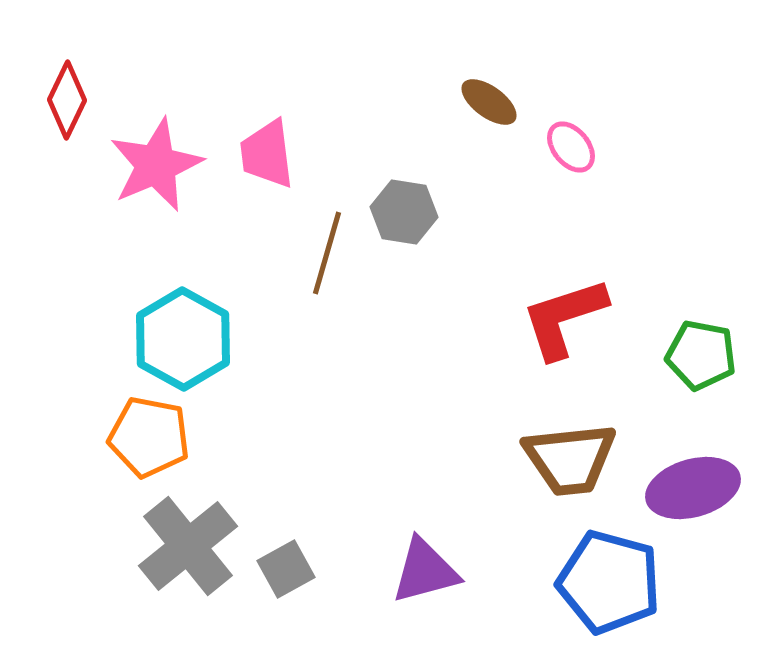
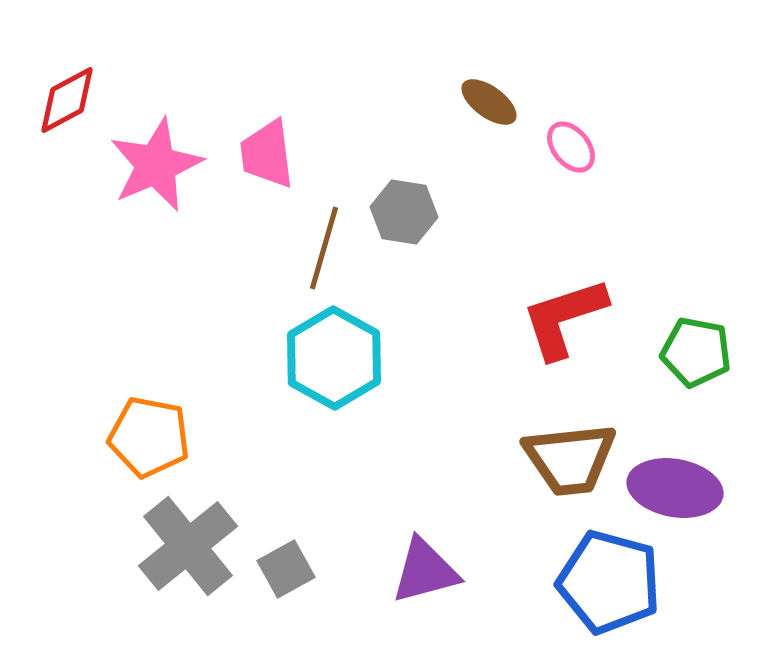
red diamond: rotated 36 degrees clockwise
brown line: moved 3 px left, 5 px up
cyan hexagon: moved 151 px right, 19 px down
green pentagon: moved 5 px left, 3 px up
purple ellipse: moved 18 px left; rotated 26 degrees clockwise
